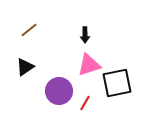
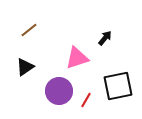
black arrow: moved 20 px right, 3 px down; rotated 140 degrees counterclockwise
pink triangle: moved 12 px left, 7 px up
black square: moved 1 px right, 3 px down
red line: moved 1 px right, 3 px up
